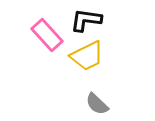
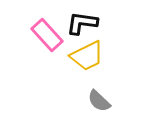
black L-shape: moved 4 px left, 3 px down
gray semicircle: moved 2 px right, 3 px up
